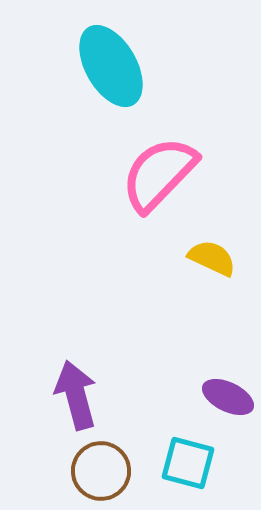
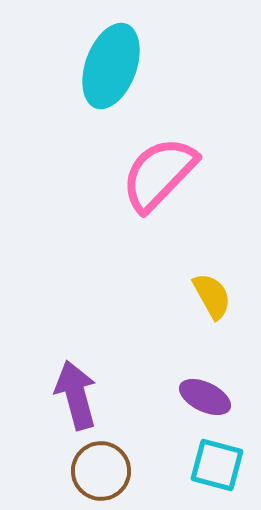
cyan ellipse: rotated 50 degrees clockwise
yellow semicircle: moved 38 px down; rotated 36 degrees clockwise
purple ellipse: moved 23 px left
cyan square: moved 29 px right, 2 px down
